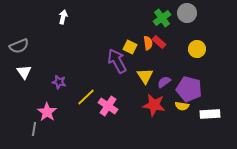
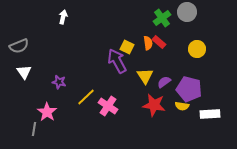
gray circle: moved 1 px up
yellow square: moved 3 px left
